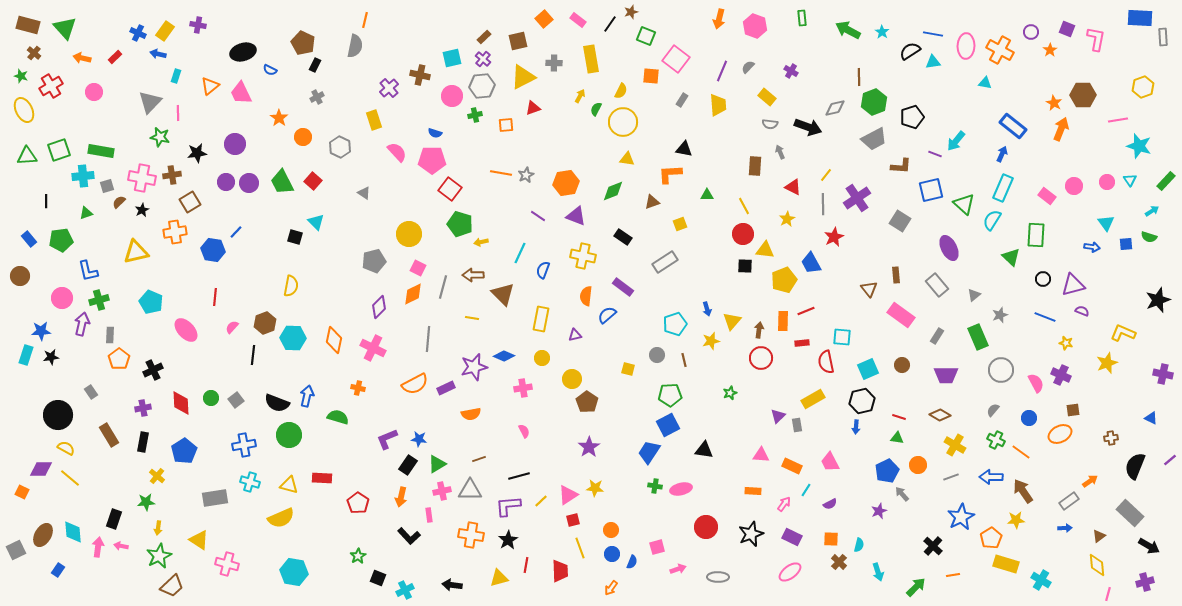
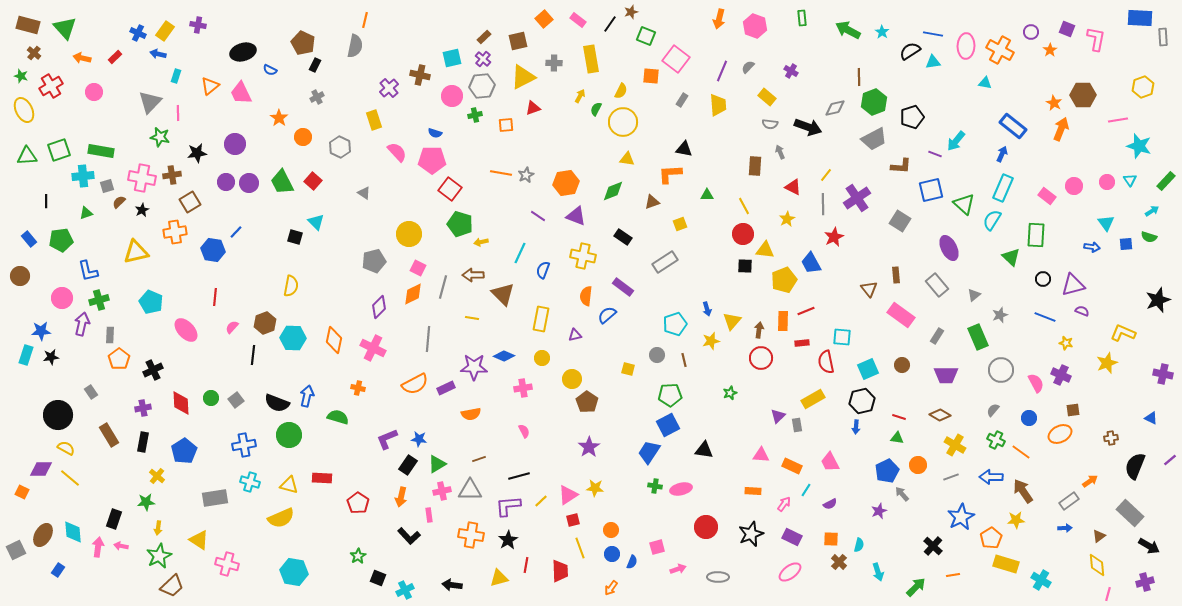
purple star at (474, 367): rotated 16 degrees clockwise
